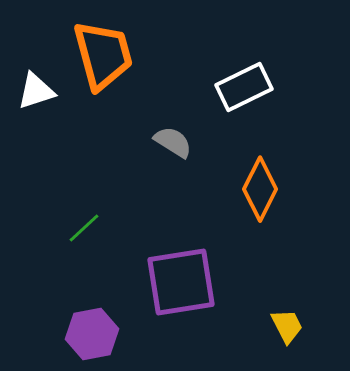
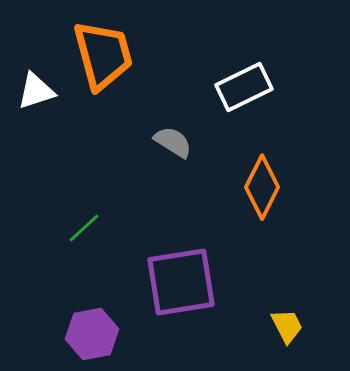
orange diamond: moved 2 px right, 2 px up
